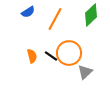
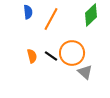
blue semicircle: rotated 64 degrees counterclockwise
orange line: moved 4 px left
orange circle: moved 3 px right
gray triangle: rotated 35 degrees counterclockwise
